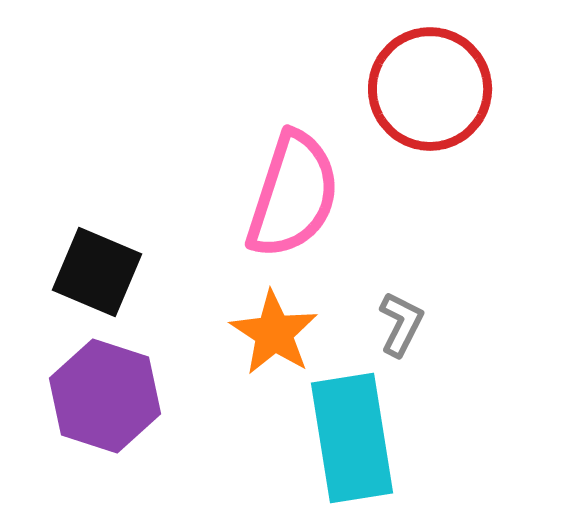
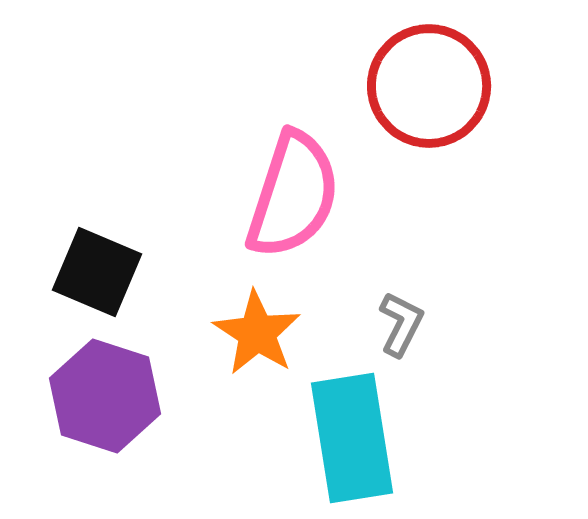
red circle: moved 1 px left, 3 px up
orange star: moved 17 px left
